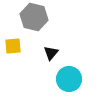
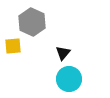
gray hexagon: moved 2 px left, 5 px down; rotated 12 degrees clockwise
black triangle: moved 12 px right
